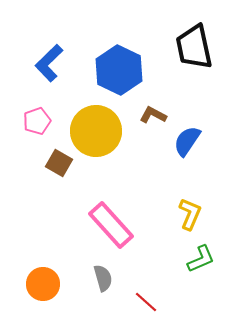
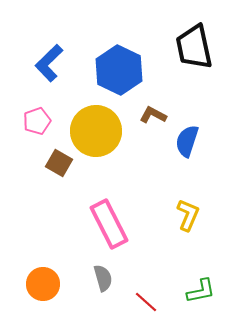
blue semicircle: rotated 16 degrees counterclockwise
yellow L-shape: moved 2 px left, 1 px down
pink rectangle: moved 2 px left, 1 px up; rotated 15 degrees clockwise
green L-shape: moved 32 px down; rotated 12 degrees clockwise
